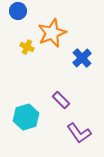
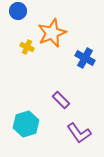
blue cross: moved 3 px right; rotated 18 degrees counterclockwise
cyan hexagon: moved 7 px down
